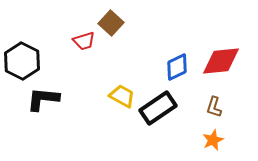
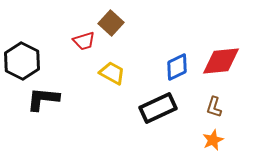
yellow trapezoid: moved 10 px left, 23 px up
black rectangle: rotated 9 degrees clockwise
